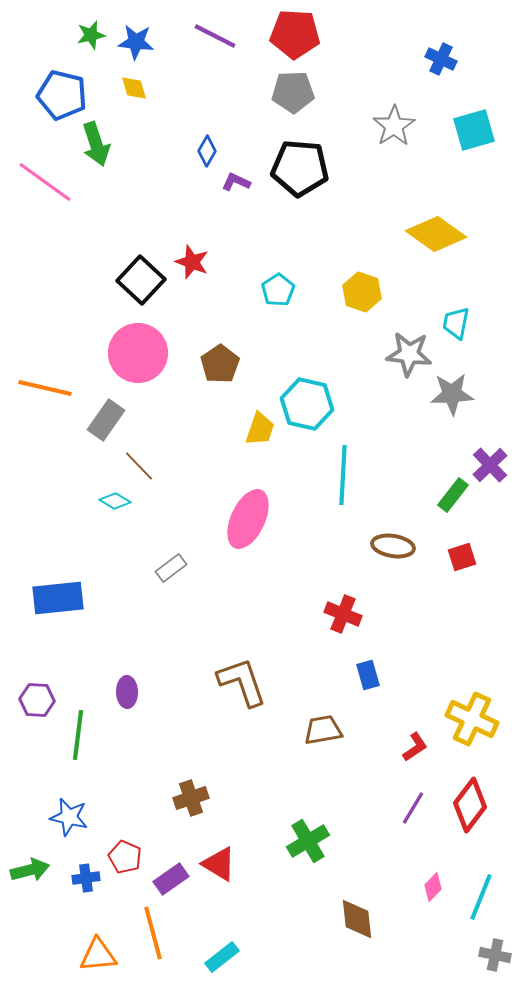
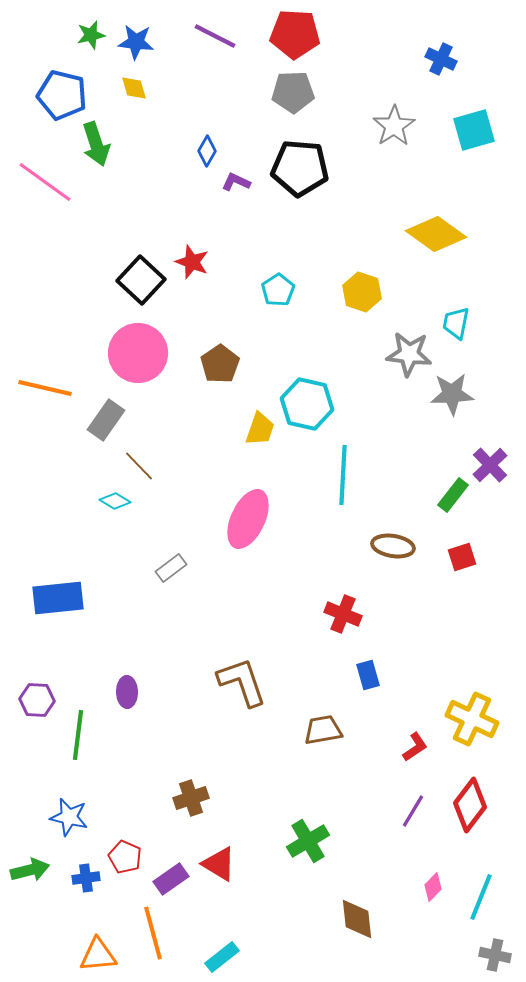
purple line at (413, 808): moved 3 px down
